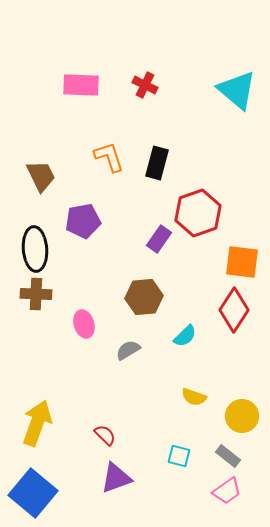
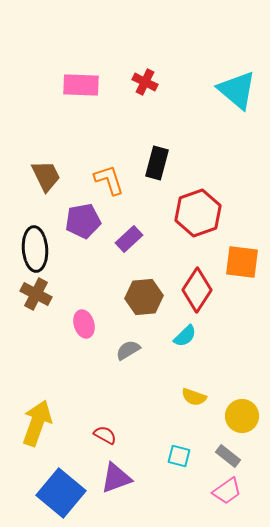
red cross: moved 3 px up
orange L-shape: moved 23 px down
brown trapezoid: moved 5 px right
purple rectangle: moved 30 px left; rotated 12 degrees clockwise
brown cross: rotated 24 degrees clockwise
red diamond: moved 37 px left, 20 px up
red semicircle: rotated 15 degrees counterclockwise
blue square: moved 28 px right
